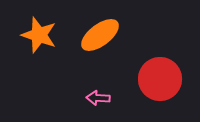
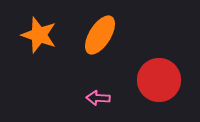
orange ellipse: rotated 21 degrees counterclockwise
red circle: moved 1 px left, 1 px down
